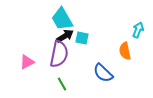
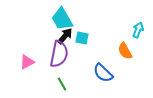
black arrow: rotated 18 degrees counterclockwise
orange semicircle: rotated 18 degrees counterclockwise
